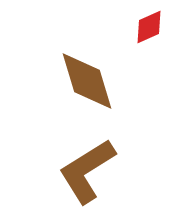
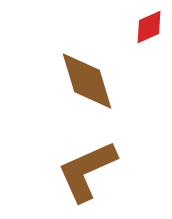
brown L-shape: rotated 8 degrees clockwise
